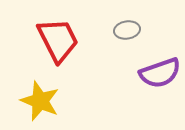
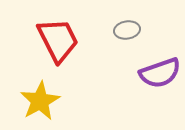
yellow star: rotated 21 degrees clockwise
